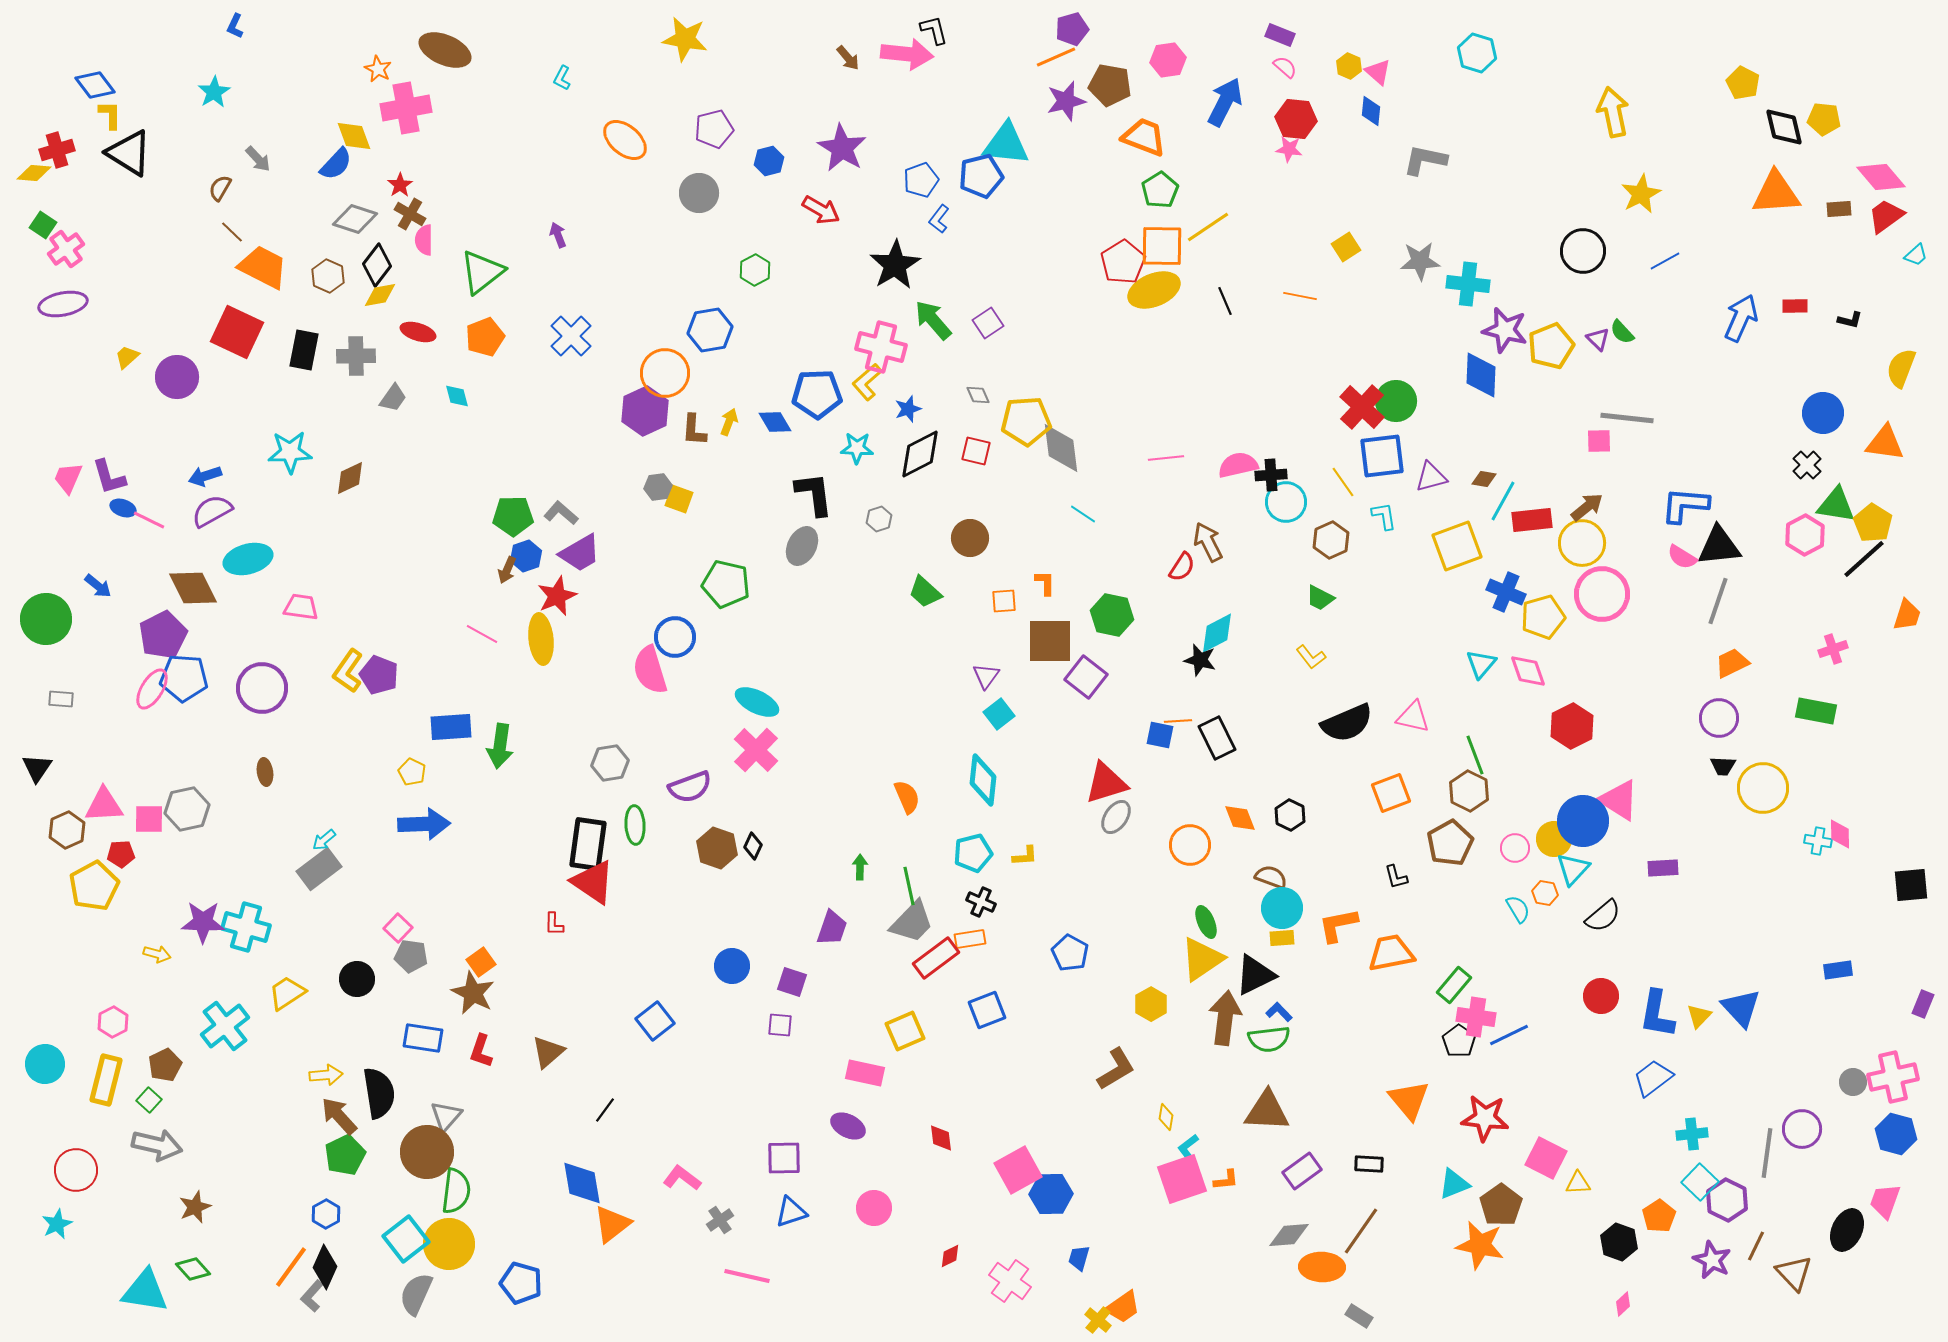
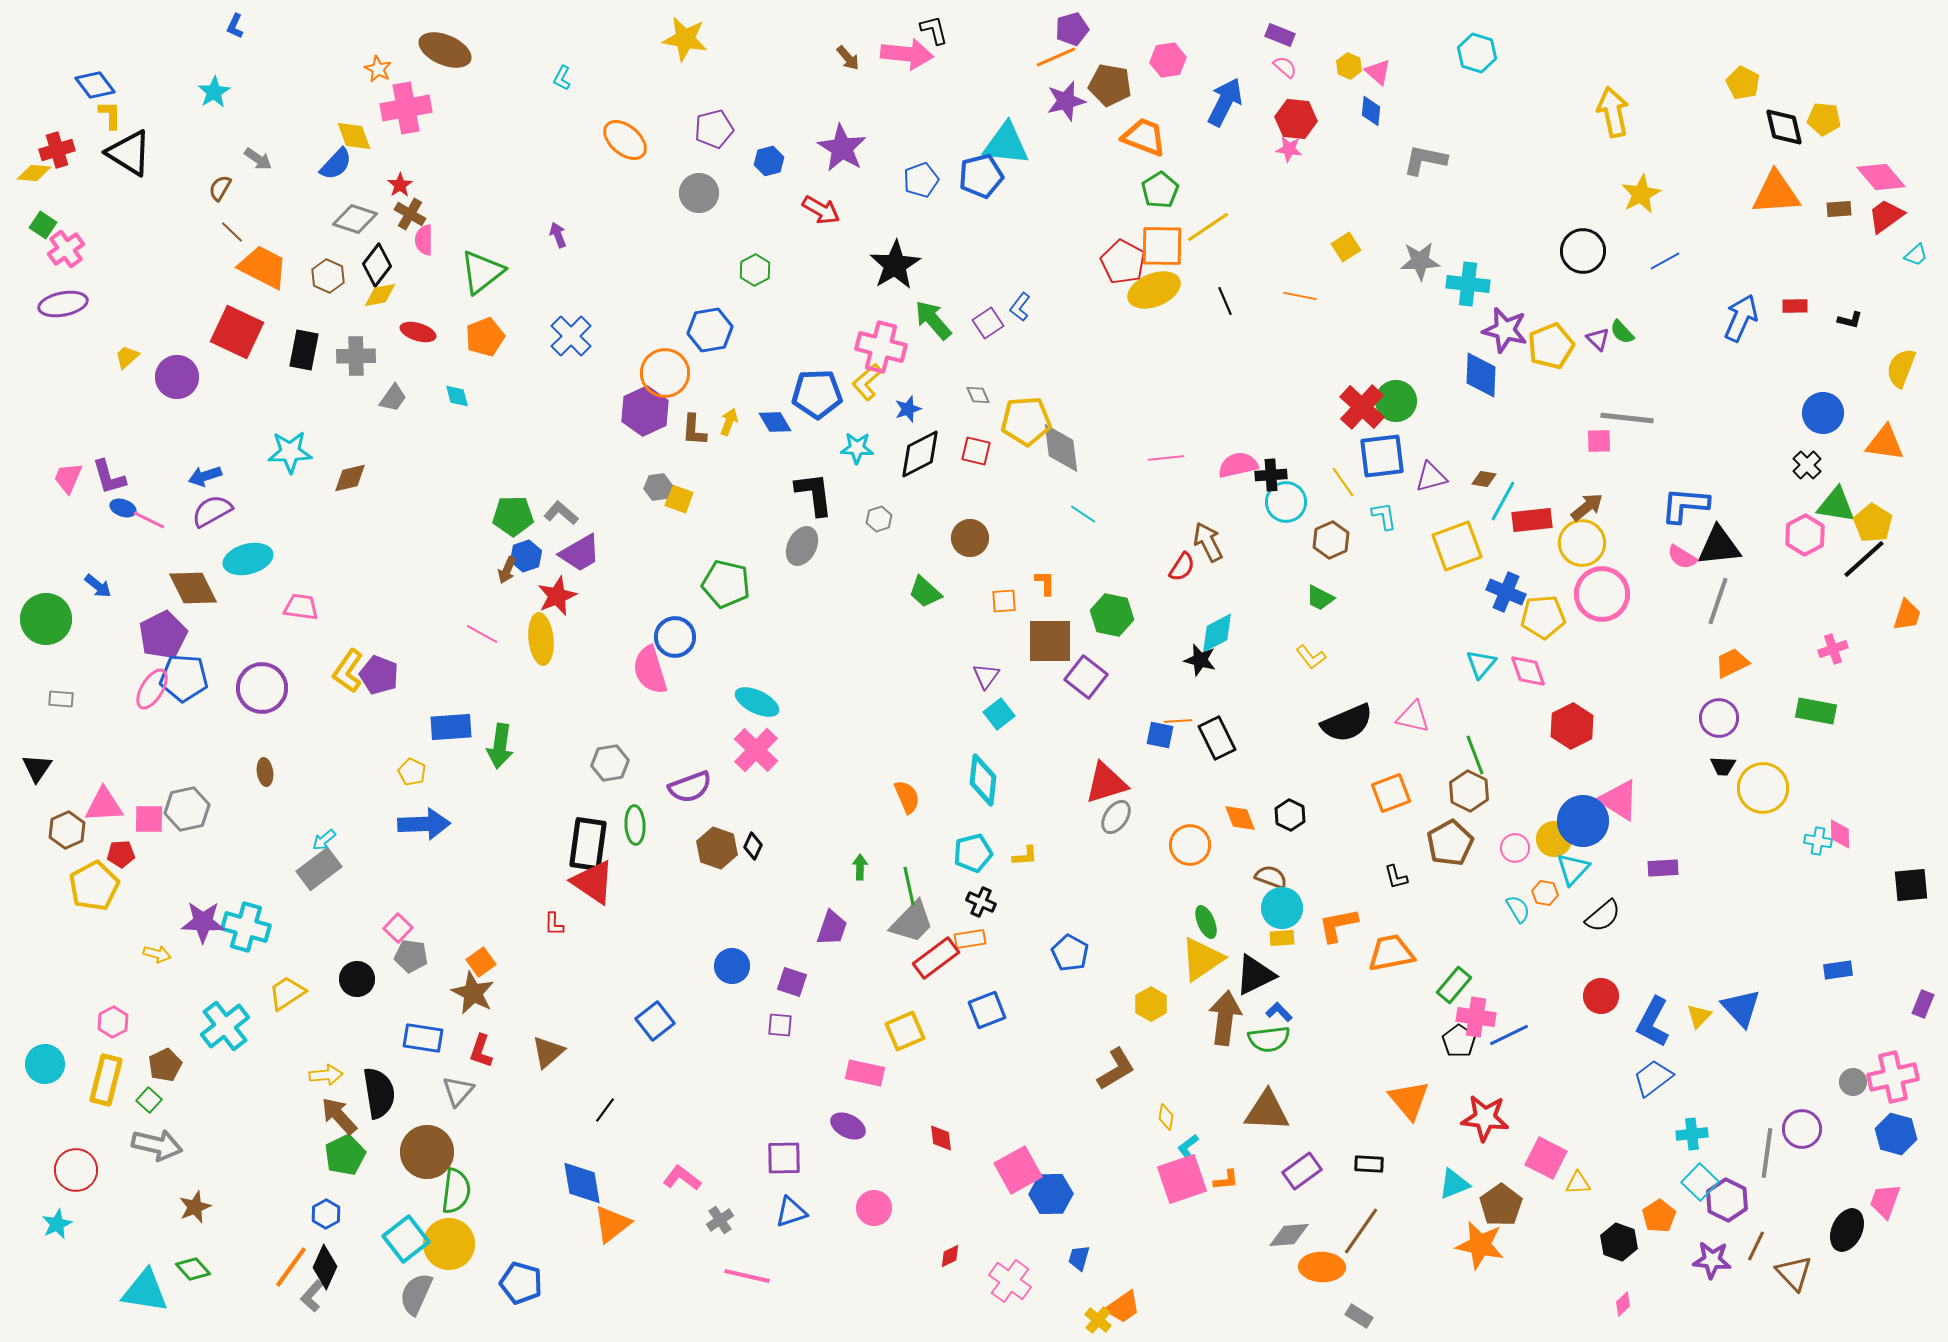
gray arrow at (258, 159): rotated 12 degrees counterclockwise
blue L-shape at (939, 219): moved 81 px right, 88 px down
red pentagon at (1123, 262): rotated 12 degrees counterclockwise
brown diamond at (350, 478): rotated 12 degrees clockwise
yellow pentagon at (1543, 617): rotated 12 degrees clockwise
blue L-shape at (1657, 1014): moved 4 px left, 8 px down; rotated 18 degrees clockwise
gray triangle at (446, 1116): moved 12 px right, 25 px up
purple star at (1712, 1260): rotated 21 degrees counterclockwise
